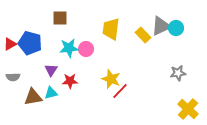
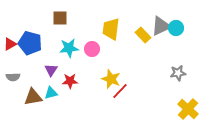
pink circle: moved 6 px right
